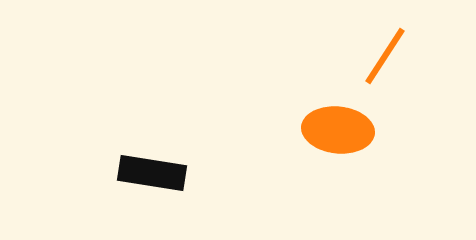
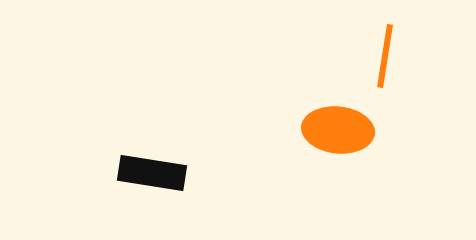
orange line: rotated 24 degrees counterclockwise
